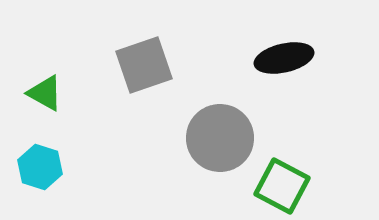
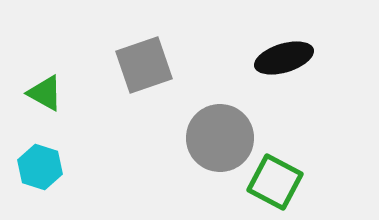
black ellipse: rotated 4 degrees counterclockwise
green square: moved 7 px left, 4 px up
